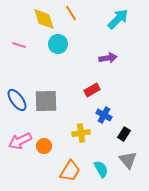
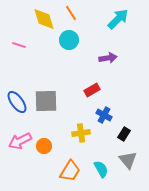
cyan circle: moved 11 px right, 4 px up
blue ellipse: moved 2 px down
